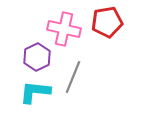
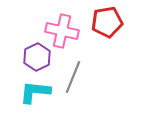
pink cross: moved 2 px left, 2 px down
